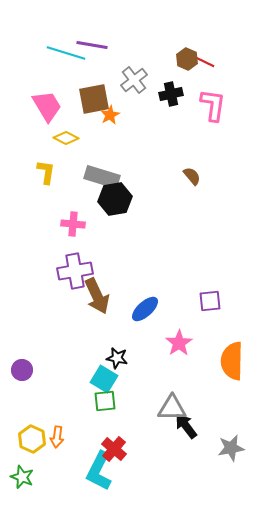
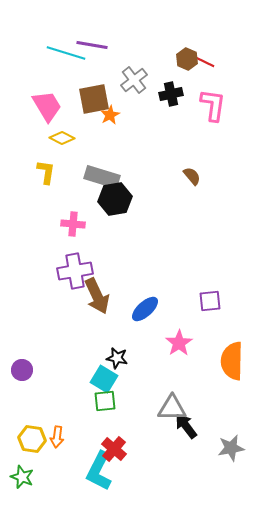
yellow diamond: moved 4 px left
yellow hexagon: rotated 16 degrees counterclockwise
